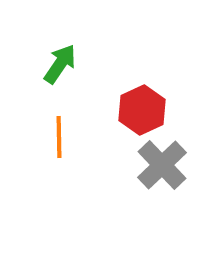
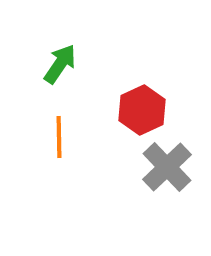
gray cross: moved 5 px right, 2 px down
